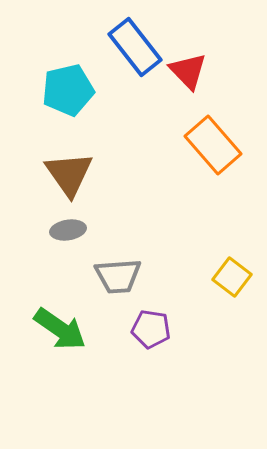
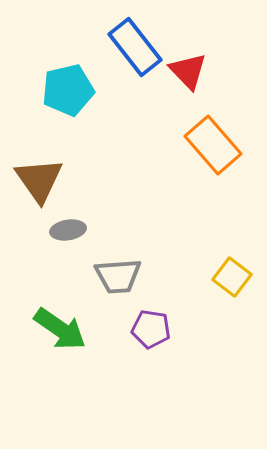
brown triangle: moved 30 px left, 6 px down
